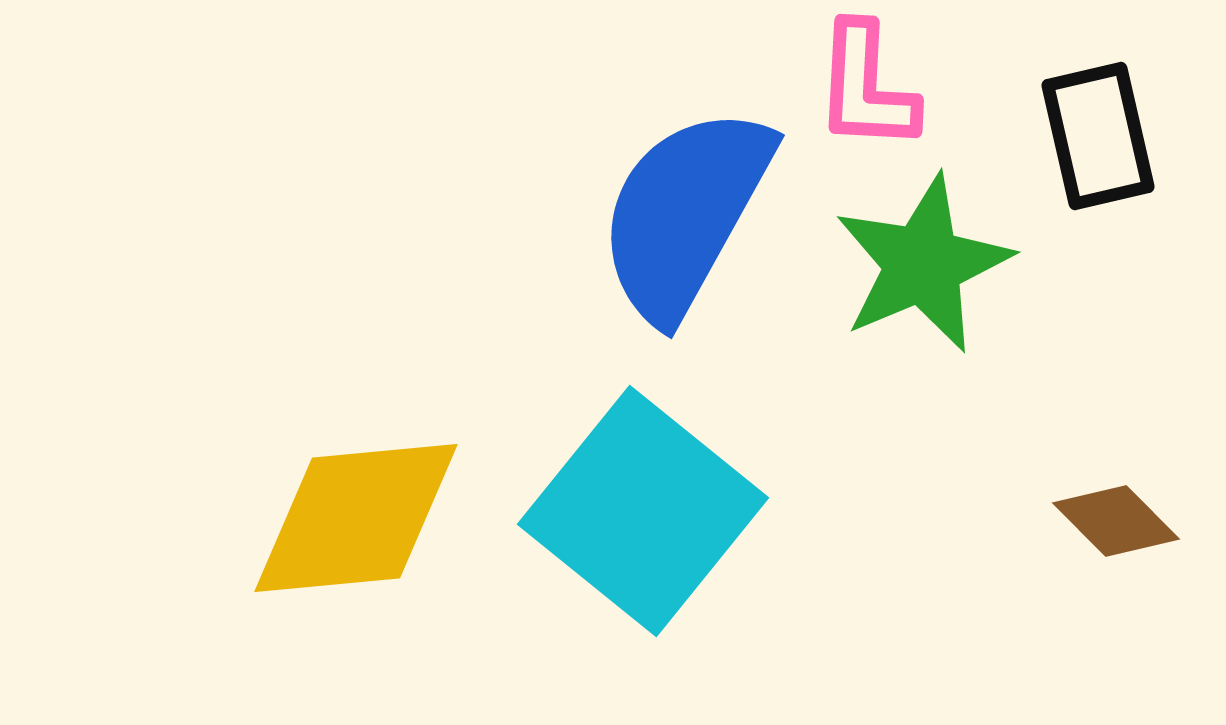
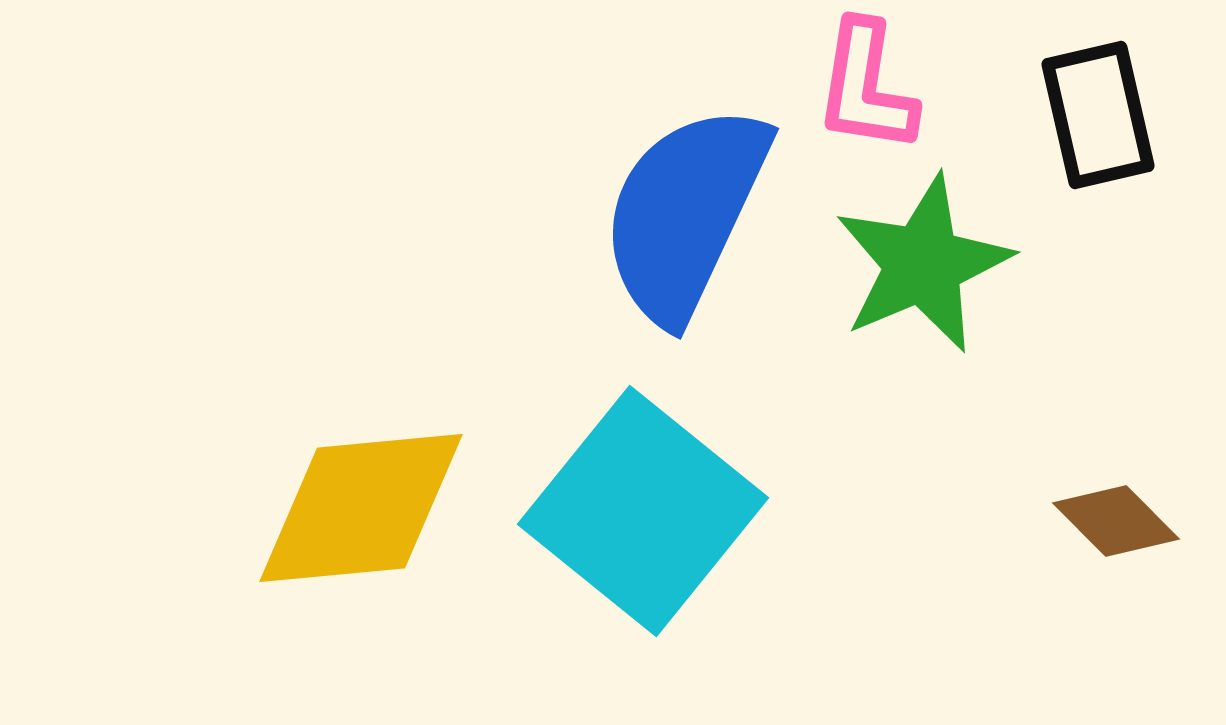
pink L-shape: rotated 6 degrees clockwise
black rectangle: moved 21 px up
blue semicircle: rotated 4 degrees counterclockwise
yellow diamond: moved 5 px right, 10 px up
